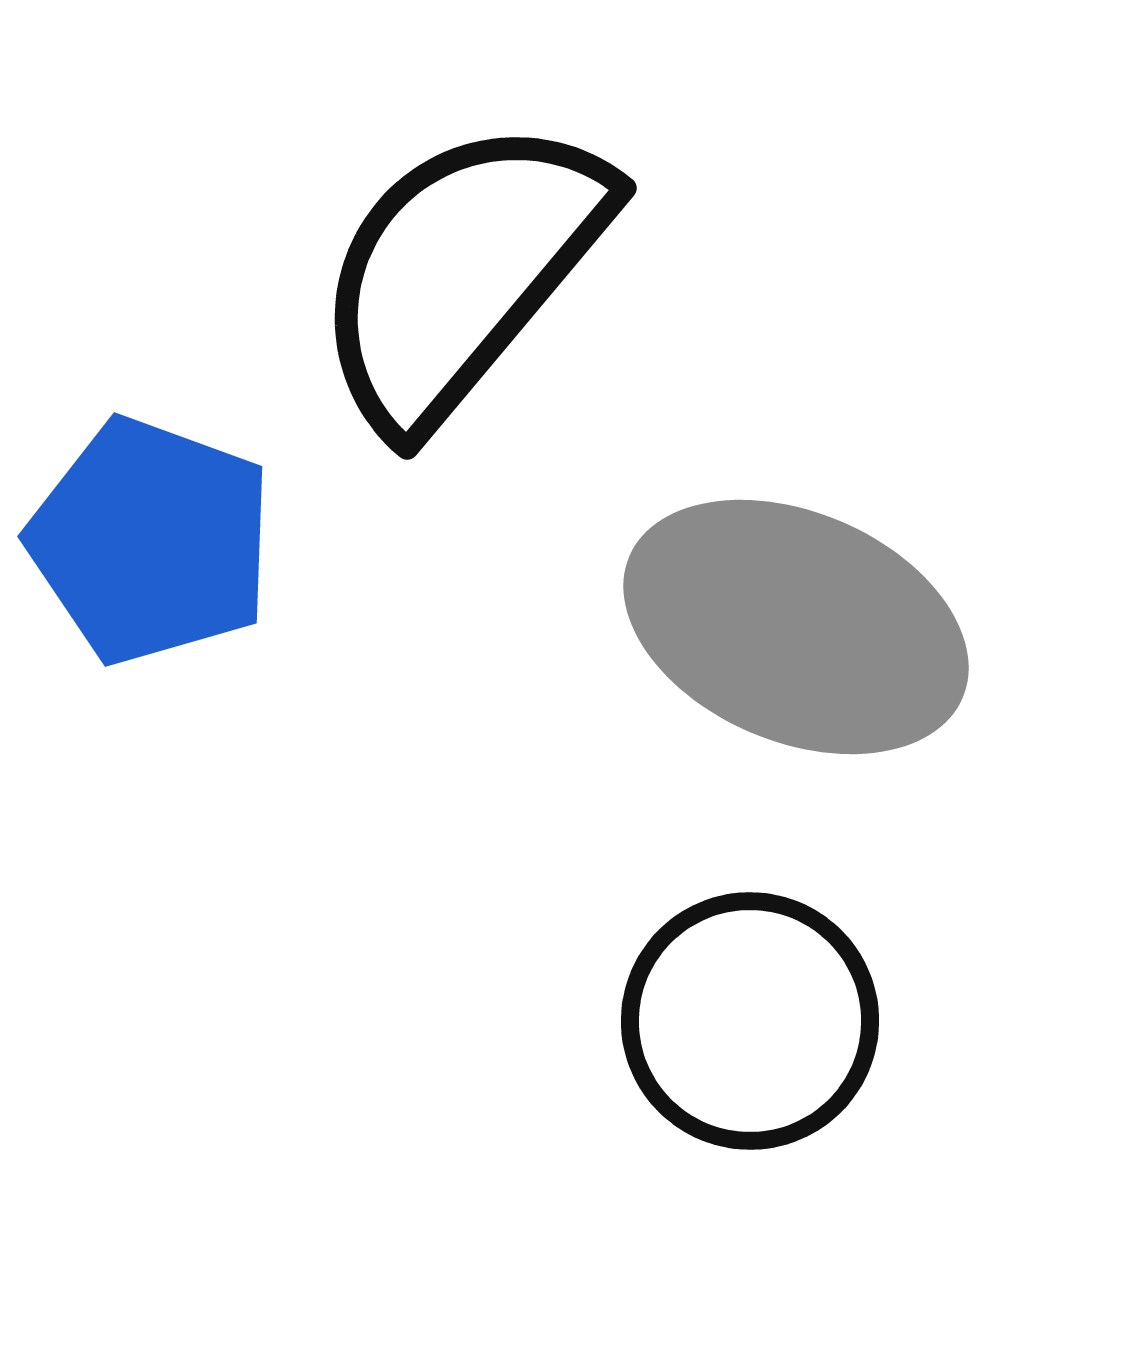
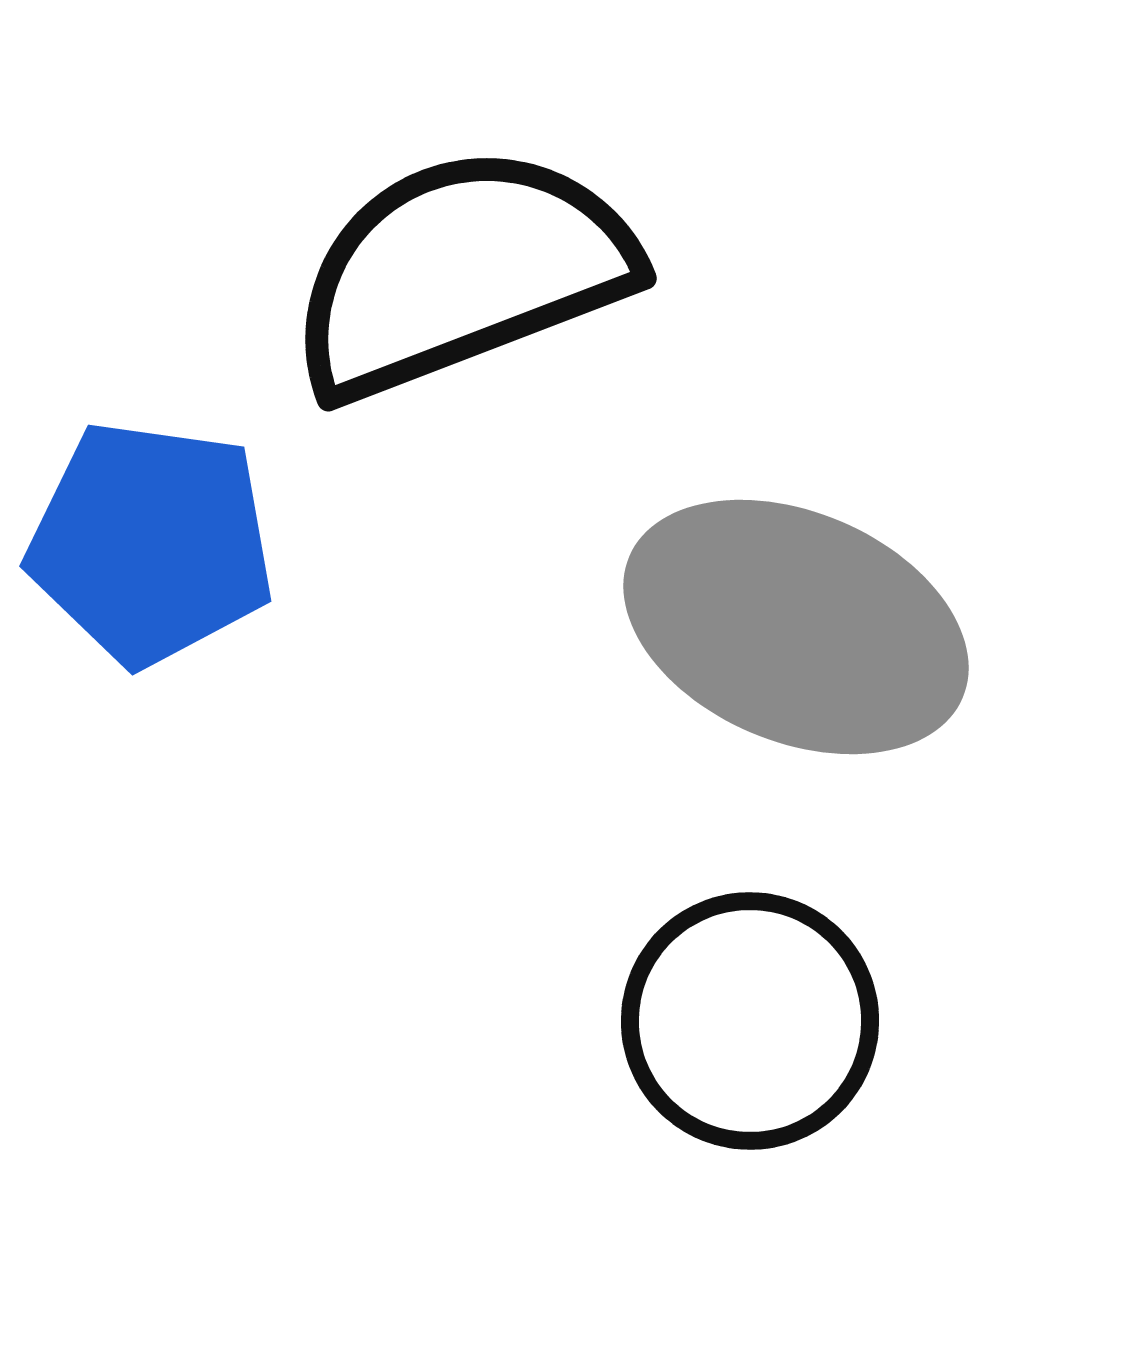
black semicircle: rotated 29 degrees clockwise
blue pentagon: moved 2 px down; rotated 12 degrees counterclockwise
